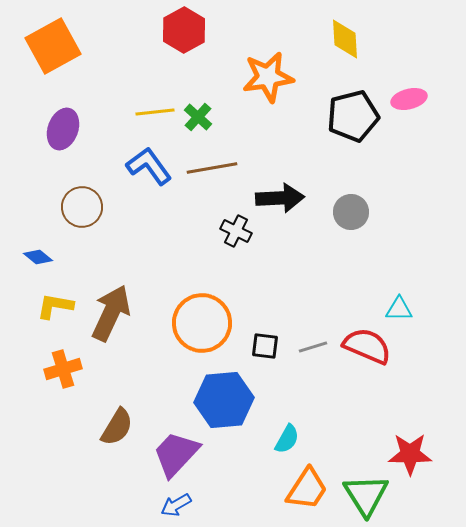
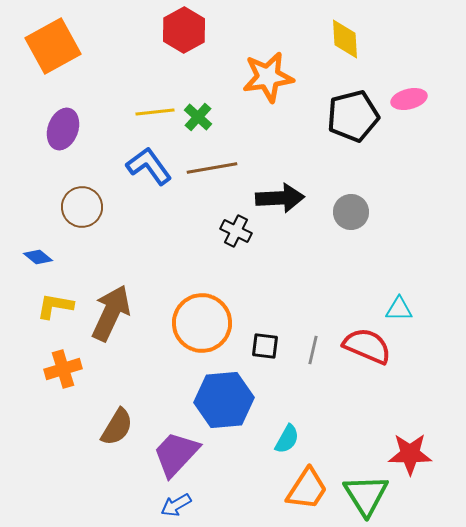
gray line: moved 3 px down; rotated 60 degrees counterclockwise
